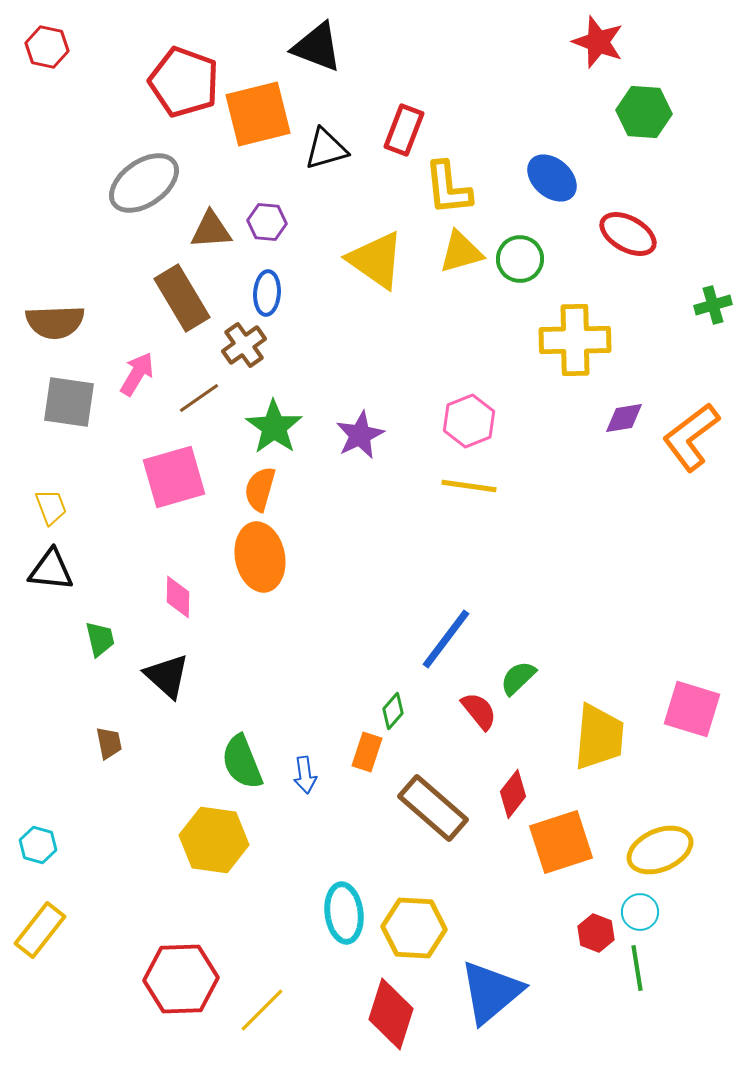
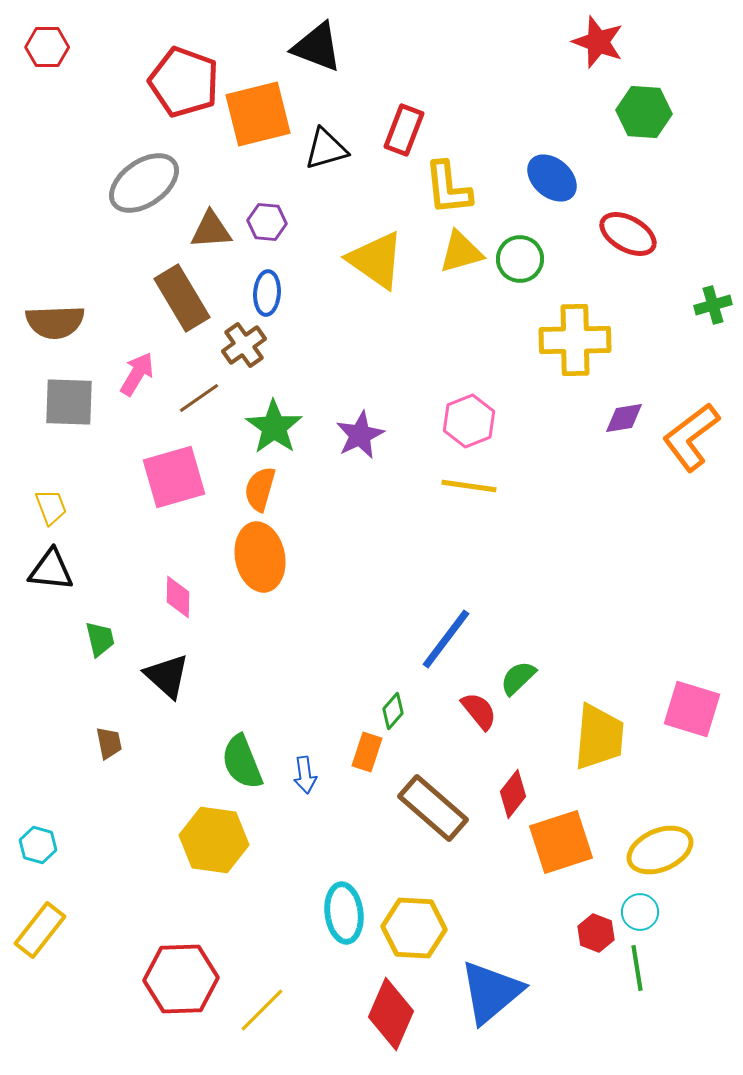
red hexagon at (47, 47): rotated 12 degrees counterclockwise
gray square at (69, 402): rotated 6 degrees counterclockwise
red diamond at (391, 1014): rotated 6 degrees clockwise
